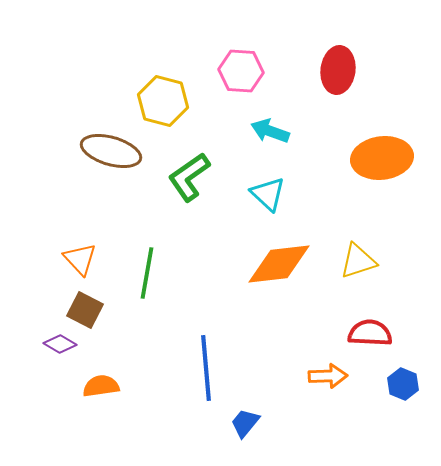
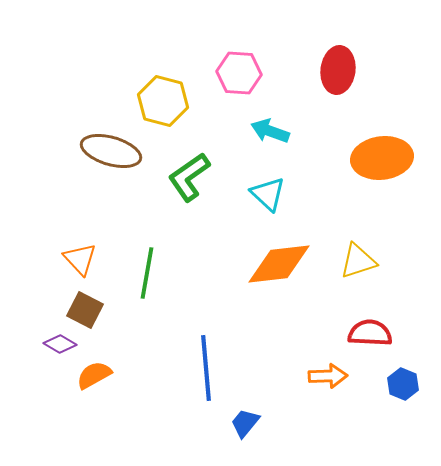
pink hexagon: moved 2 px left, 2 px down
orange semicircle: moved 7 px left, 11 px up; rotated 21 degrees counterclockwise
